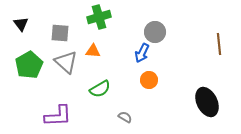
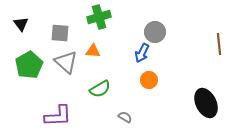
black ellipse: moved 1 px left, 1 px down
